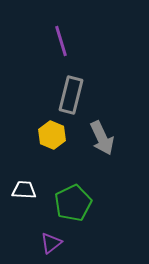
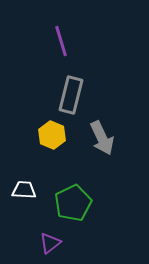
purple triangle: moved 1 px left
